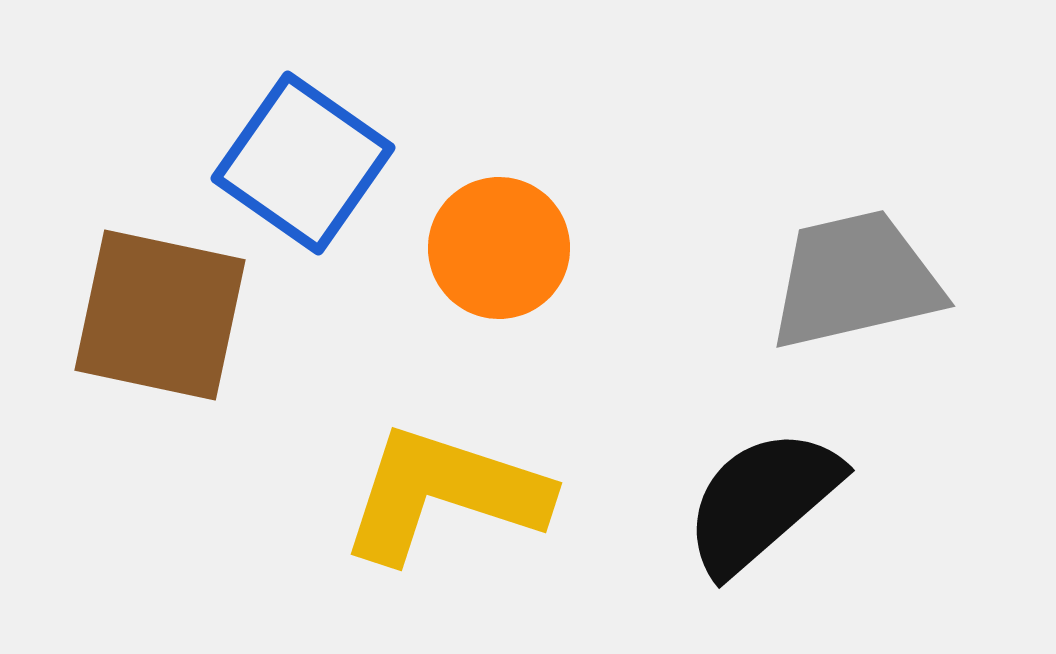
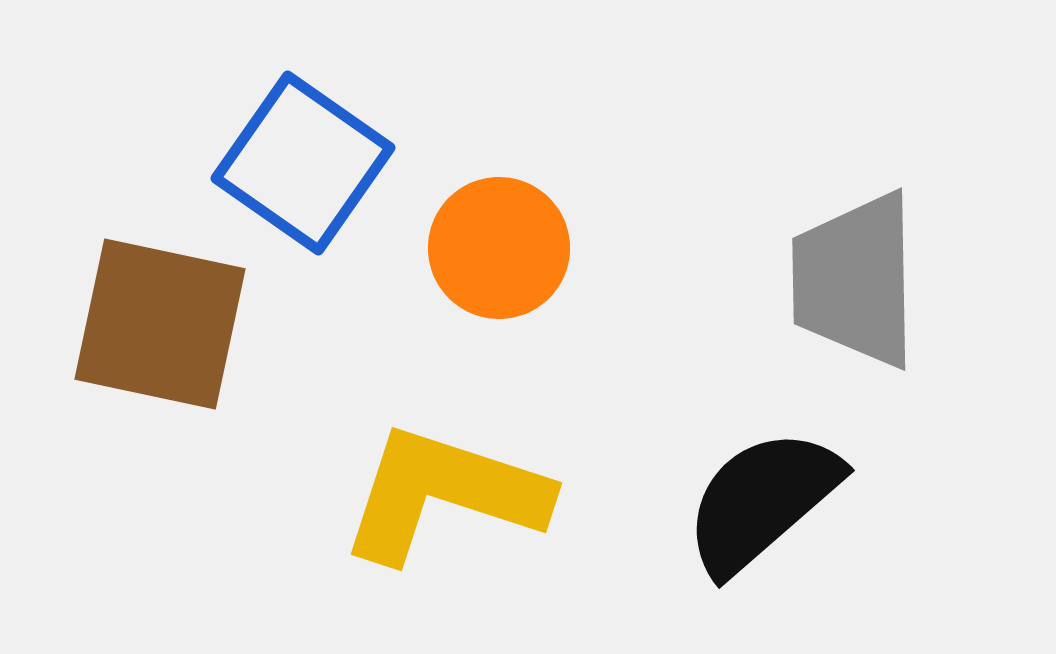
gray trapezoid: rotated 78 degrees counterclockwise
brown square: moved 9 px down
